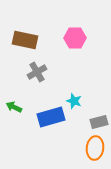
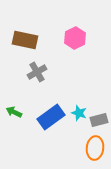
pink hexagon: rotated 25 degrees counterclockwise
cyan star: moved 5 px right, 12 px down
green arrow: moved 5 px down
blue rectangle: rotated 20 degrees counterclockwise
gray rectangle: moved 2 px up
